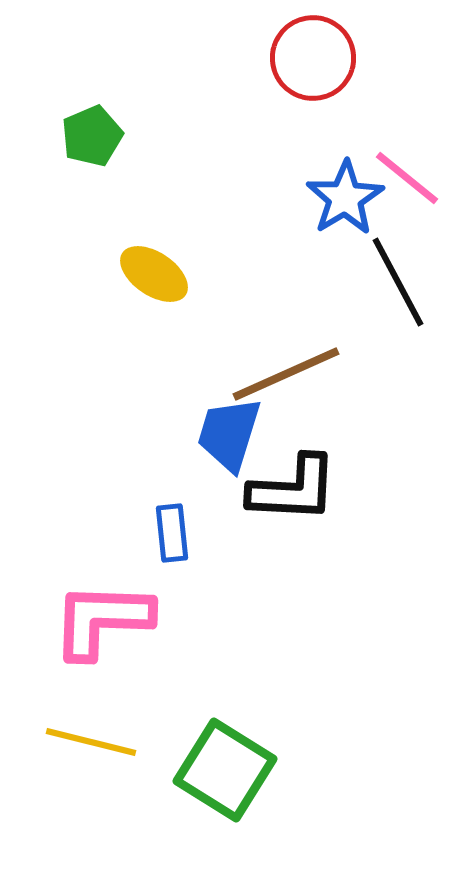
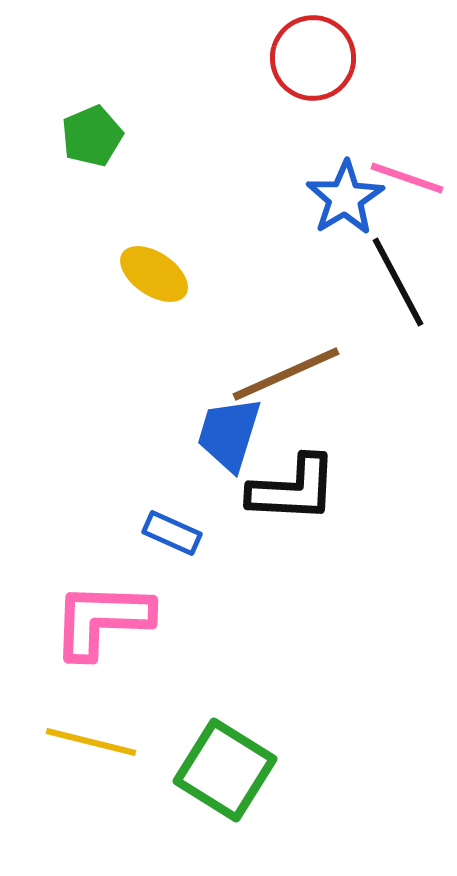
pink line: rotated 20 degrees counterclockwise
blue rectangle: rotated 60 degrees counterclockwise
